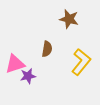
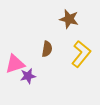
yellow L-shape: moved 8 px up
